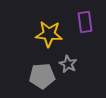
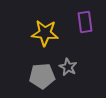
yellow star: moved 4 px left, 1 px up
gray star: moved 3 px down
